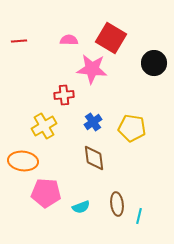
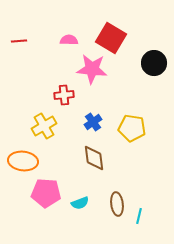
cyan semicircle: moved 1 px left, 4 px up
